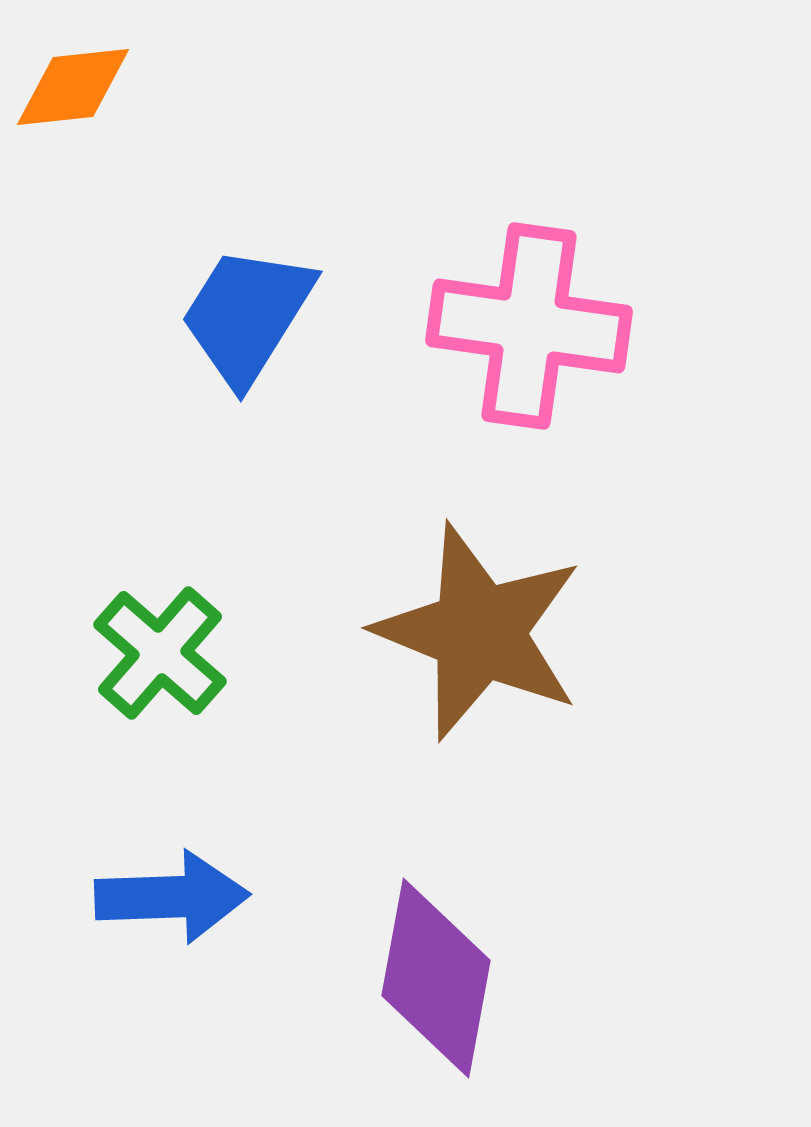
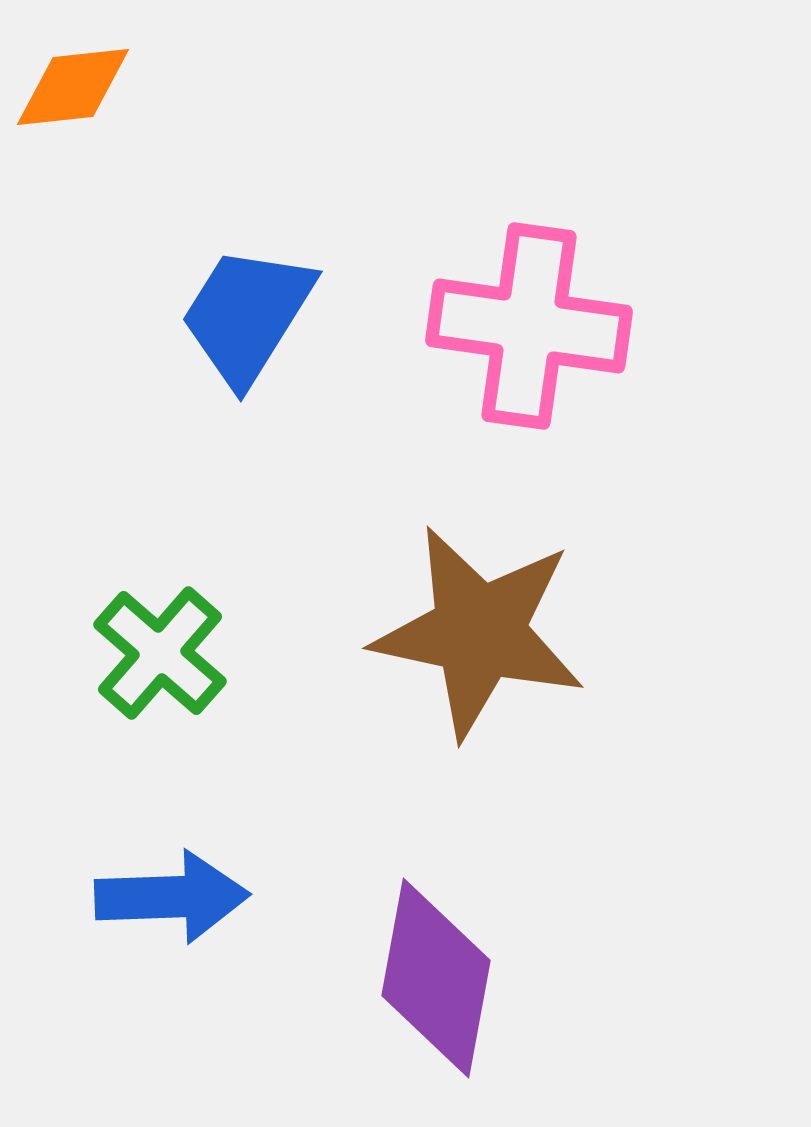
brown star: rotated 10 degrees counterclockwise
